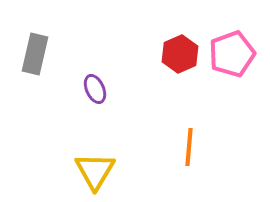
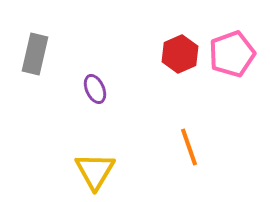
orange line: rotated 24 degrees counterclockwise
